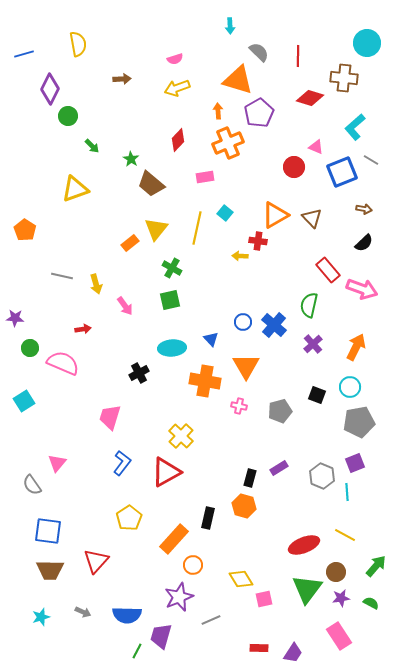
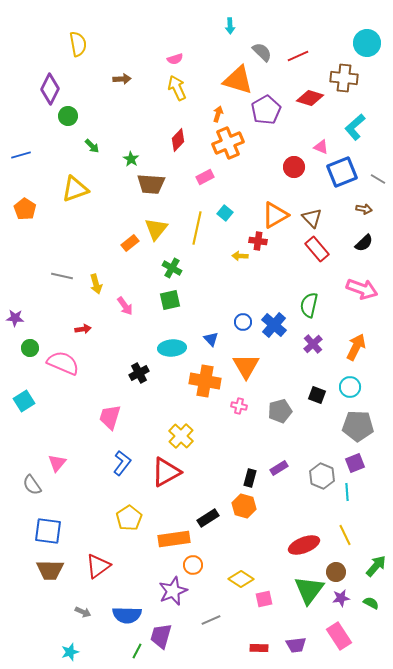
gray semicircle at (259, 52): moved 3 px right
blue line at (24, 54): moved 3 px left, 101 px down
red line at (298, 56): rotated 65 degrees clockwise
yellow arrow at (177, 88): rotated 85 degrees clockwise
orange arrow at (218, 111): moved 3 px down; rotated 21 degrees clockwise
purple pentagon at (259, 113): moved 7 px right, 3 px up
pink triangle at (316, 147): moved 5 px right
gray line at (371, 160): moved 7 px right, 19 px down
pink rectangle at (205, 177): rotated 18 degrees counterclockwise
brown trapezoid at (151, 184): rotated 36 degrees counterclockwise
orange pentagon at (25, 230): moved 21 px up
red rectangle at (328, 270): moved 11 px left, 21 px up
gray pentagon at (359, 422): moved 1 px left, 4 px down; rotated 12 degrees clockwise
black rectangle at (208, 518): rotated 45 degrees clockwise
yellow line at (345, 535): rotated 35 degrees clockwise
orange rectangle at (174, 539): rotated 40 degrees clockwise
red triangle at (96, 561): moved 2 px right, 5 px down; rotated 12 degrees clockwise
yellow diamond at (241, 579): rotated 25 degrees counterclockwise
green triangle at (307, 589): moved 2 px right, 1 px down
purple star at (179, 597): moved 6 px left, 6 px up
cyan star at (41, 617): moved 29 px right, 35 px down
purple trapezoid at (293, 653): moved 3 px right, 8 px up; rotated 50 degrees clockwise
